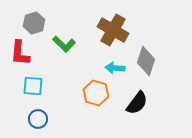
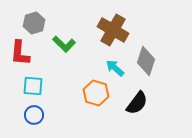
cyan arrow: rotated 36 degrees clockwise
blue circle: moved 4 px left, 4 px up
